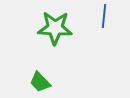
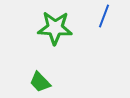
blue line: rotated 15 degrees clockwise
